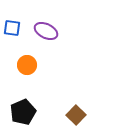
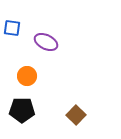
purple ellipse: moved 11 px down
orange circle: moved 11 px down
black pentagon: moved 1 px left, 2 px up; rotated 25 degrees clockwise
